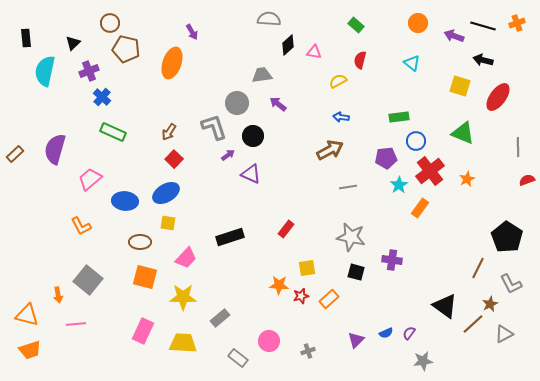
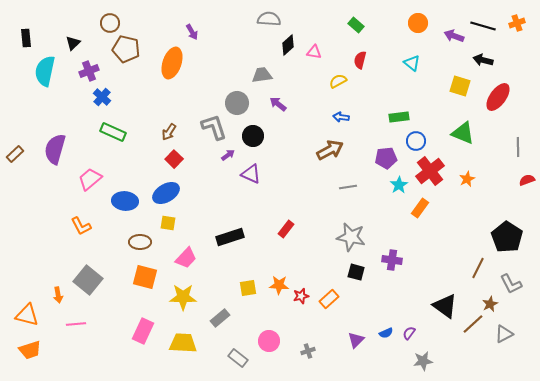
yellow square at (307, 268): moved 59 px left, 20 px down
